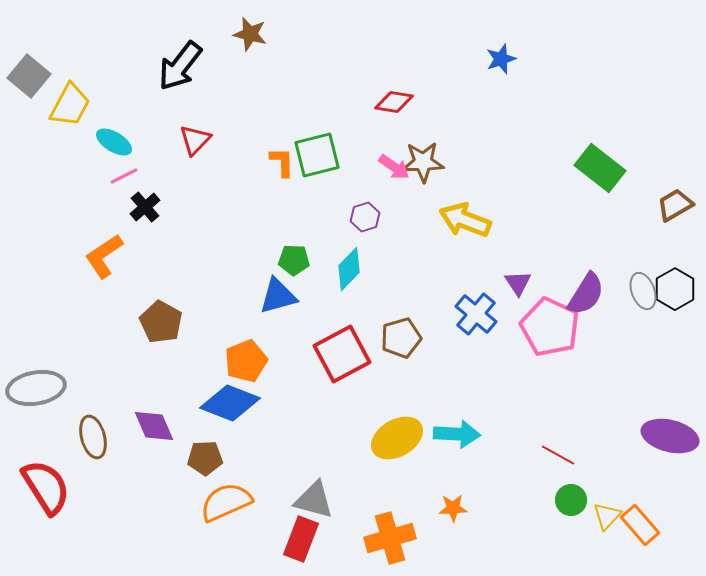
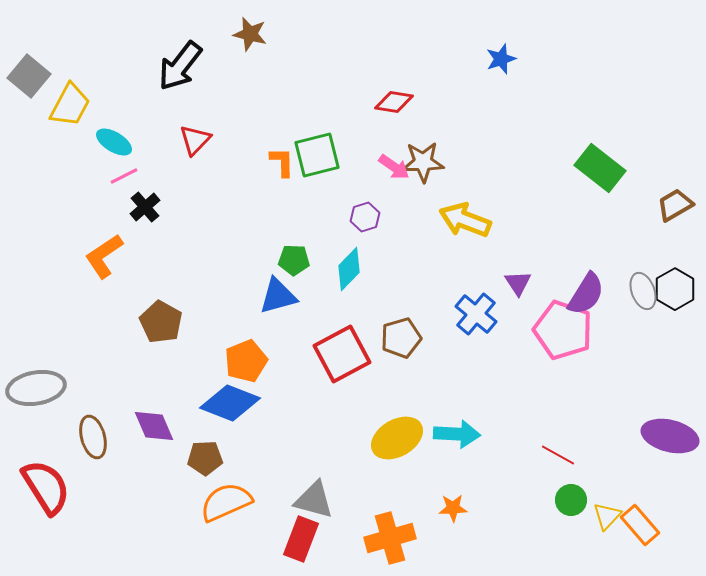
pink pentagon at (550, 327): moved 13 px right, 3 px down; rotated 6 degrees counterclockwise
